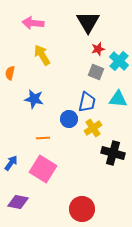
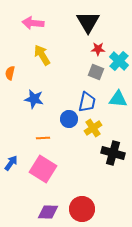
red star: rotated 16 degrees clockwise
purple diamond: moved 30 px right, 10 px down; rotated 10 degrees counterclockwise
